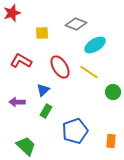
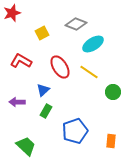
yellow square: rotated 24 degrees counterclockwise
cyan ellipse: moved 2 px left, 1 px up
